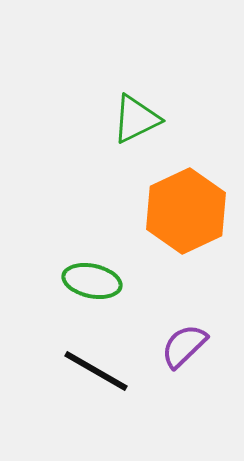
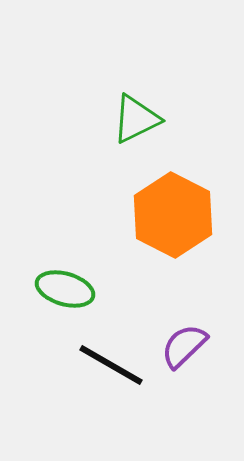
orange hexagon: moved 13 px left, 4 px down; rotated 8 degrees counterclockwise
green ellipse: moved 27 px left, 8 px down; rotated 4 degrees clockwise
black line: moved 15 px right, 6 px up
